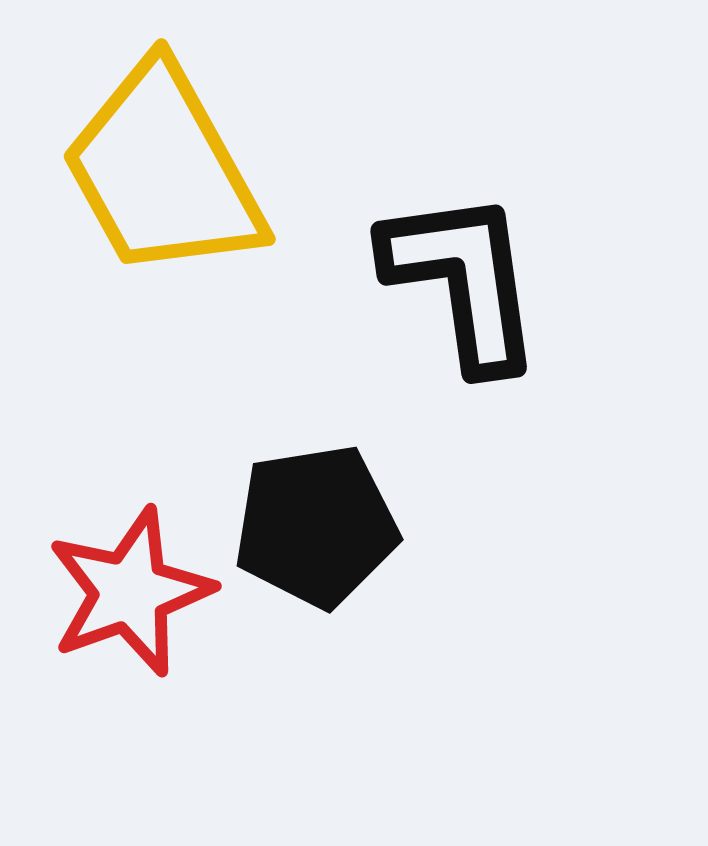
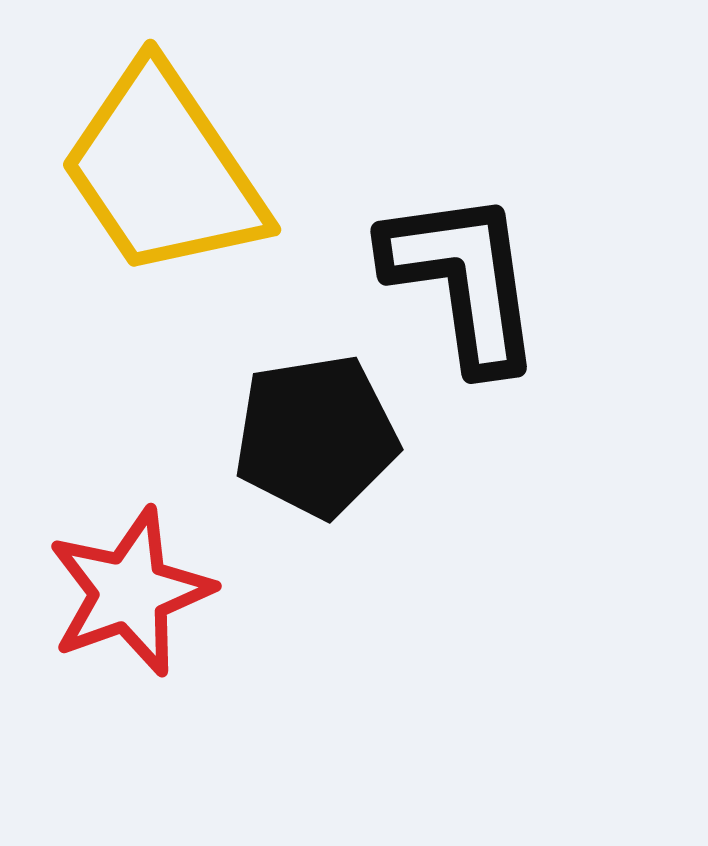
yellow trapezoid: rotated 5 degrees counterclockwise
black pentagon: moved 90 px up
